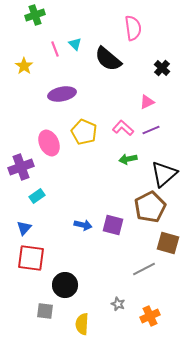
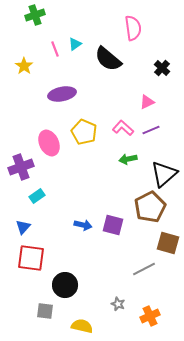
cyan triangle: rotated 40 degrees clockwise
blue triangle: moved 1 px left, 1 px up
yellow semicircle: moved 2 px down; rotated 100 degrees clockwise
